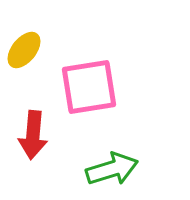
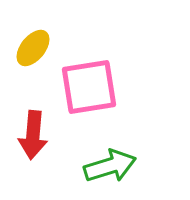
yellow ellipse: moved 9 px right, 2 px up
green arrow: moved 2 px left, 3 px up
